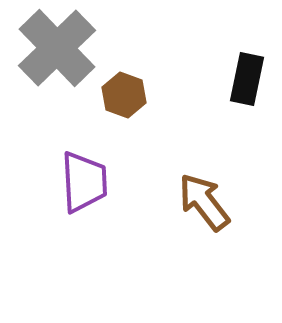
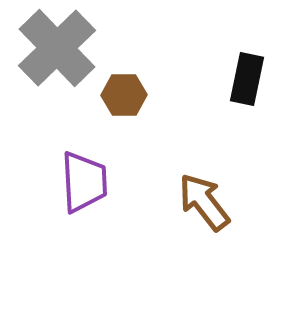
brown hexagon: rotated 21 degrees counterclockwise
